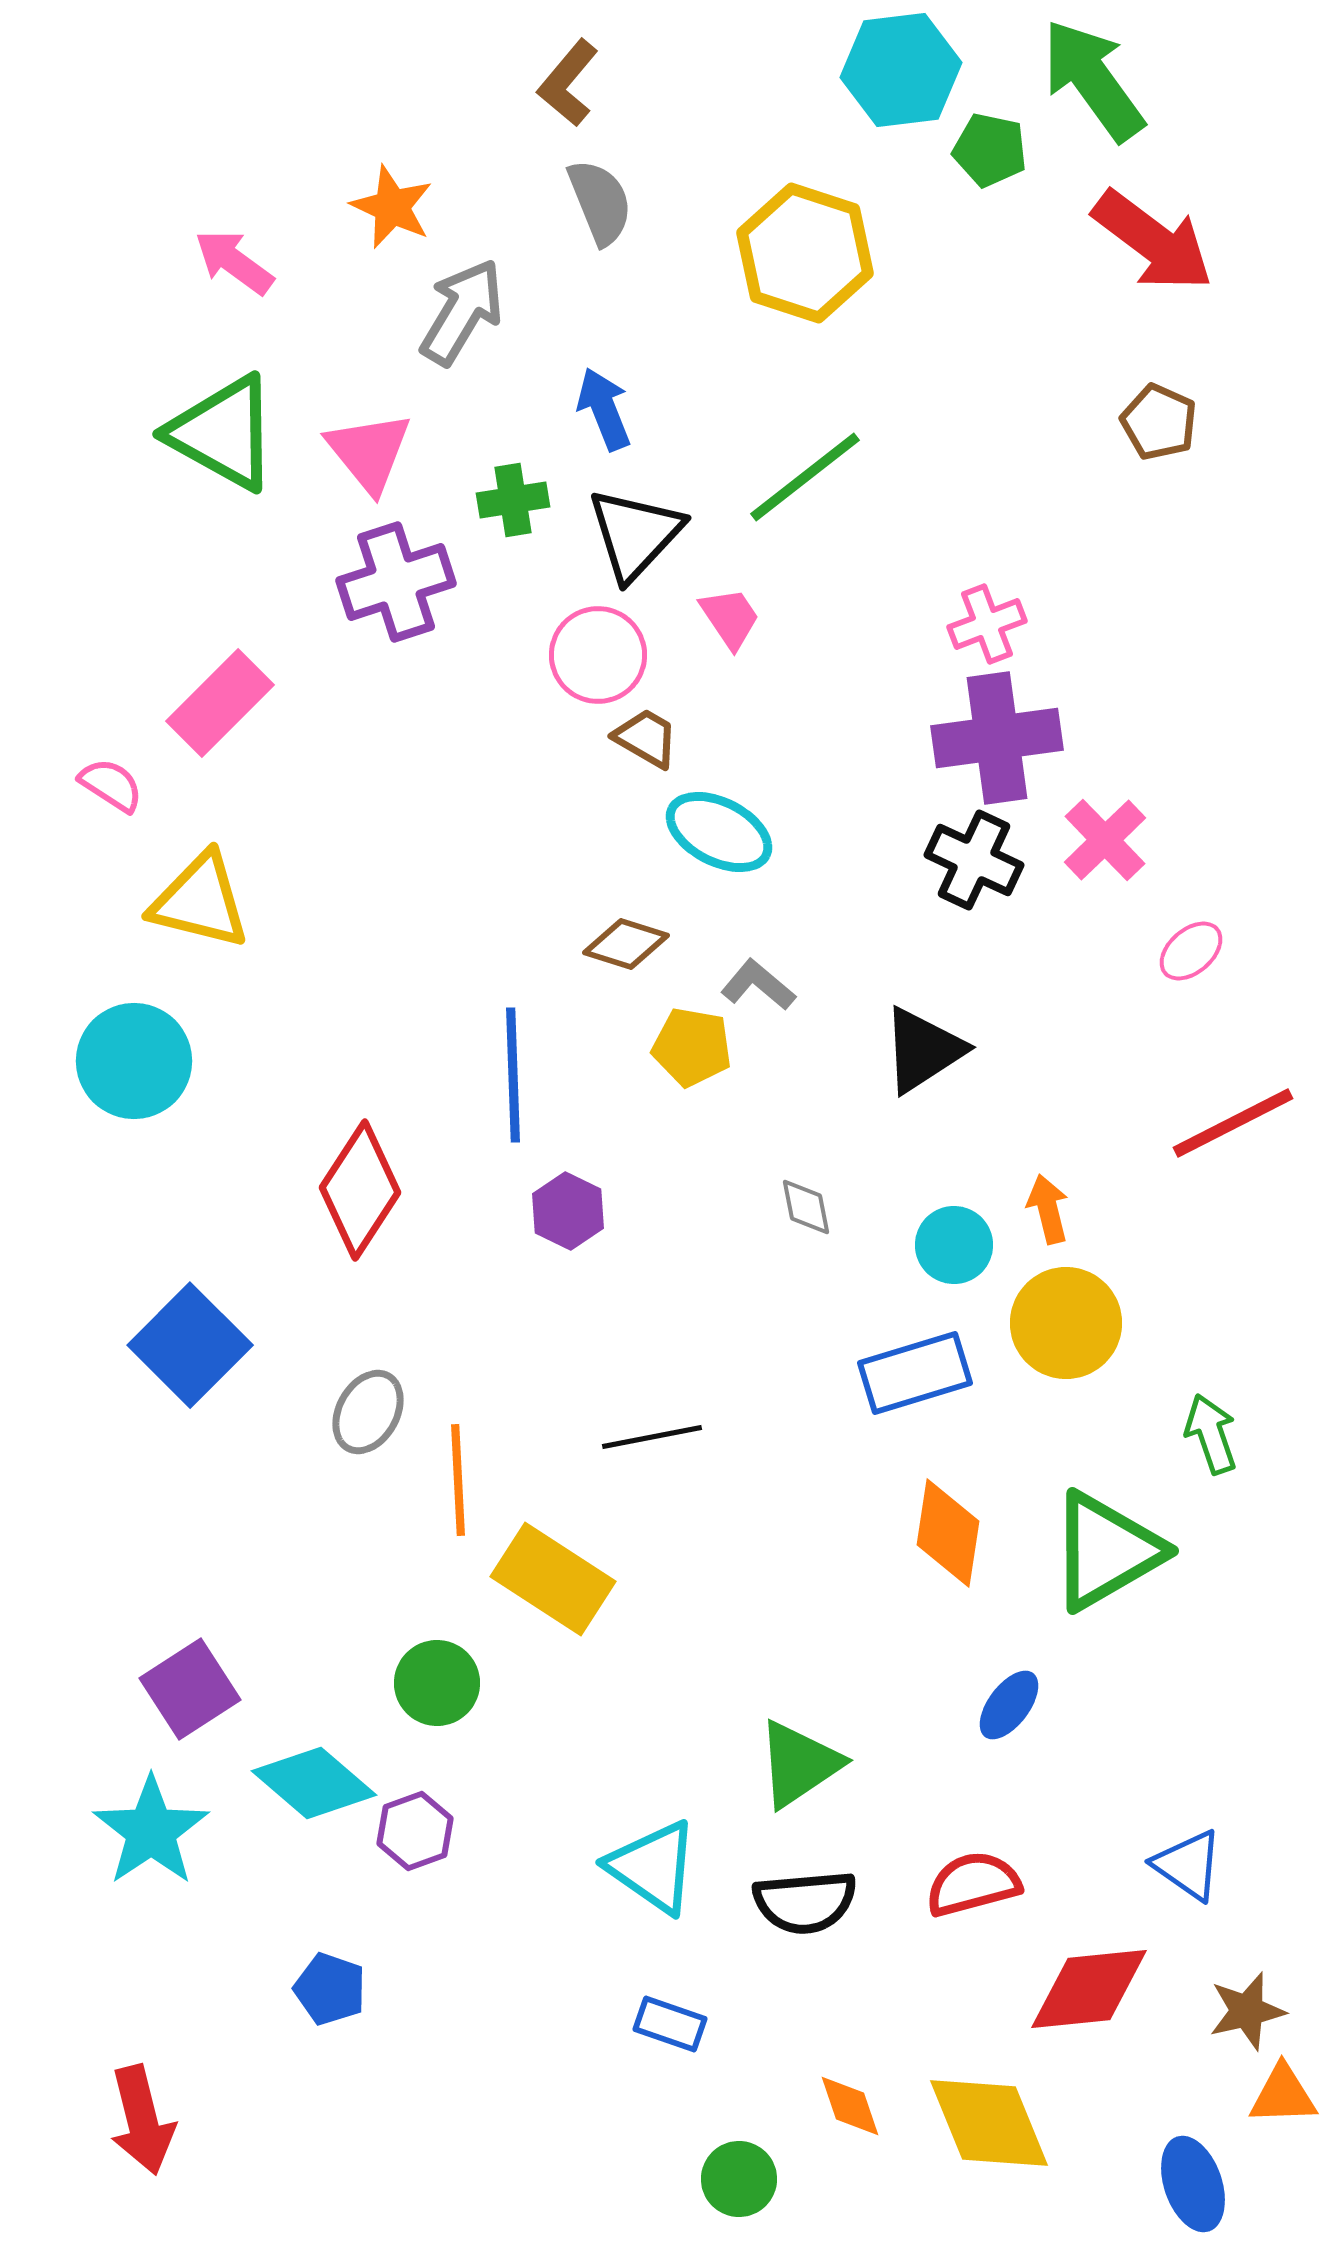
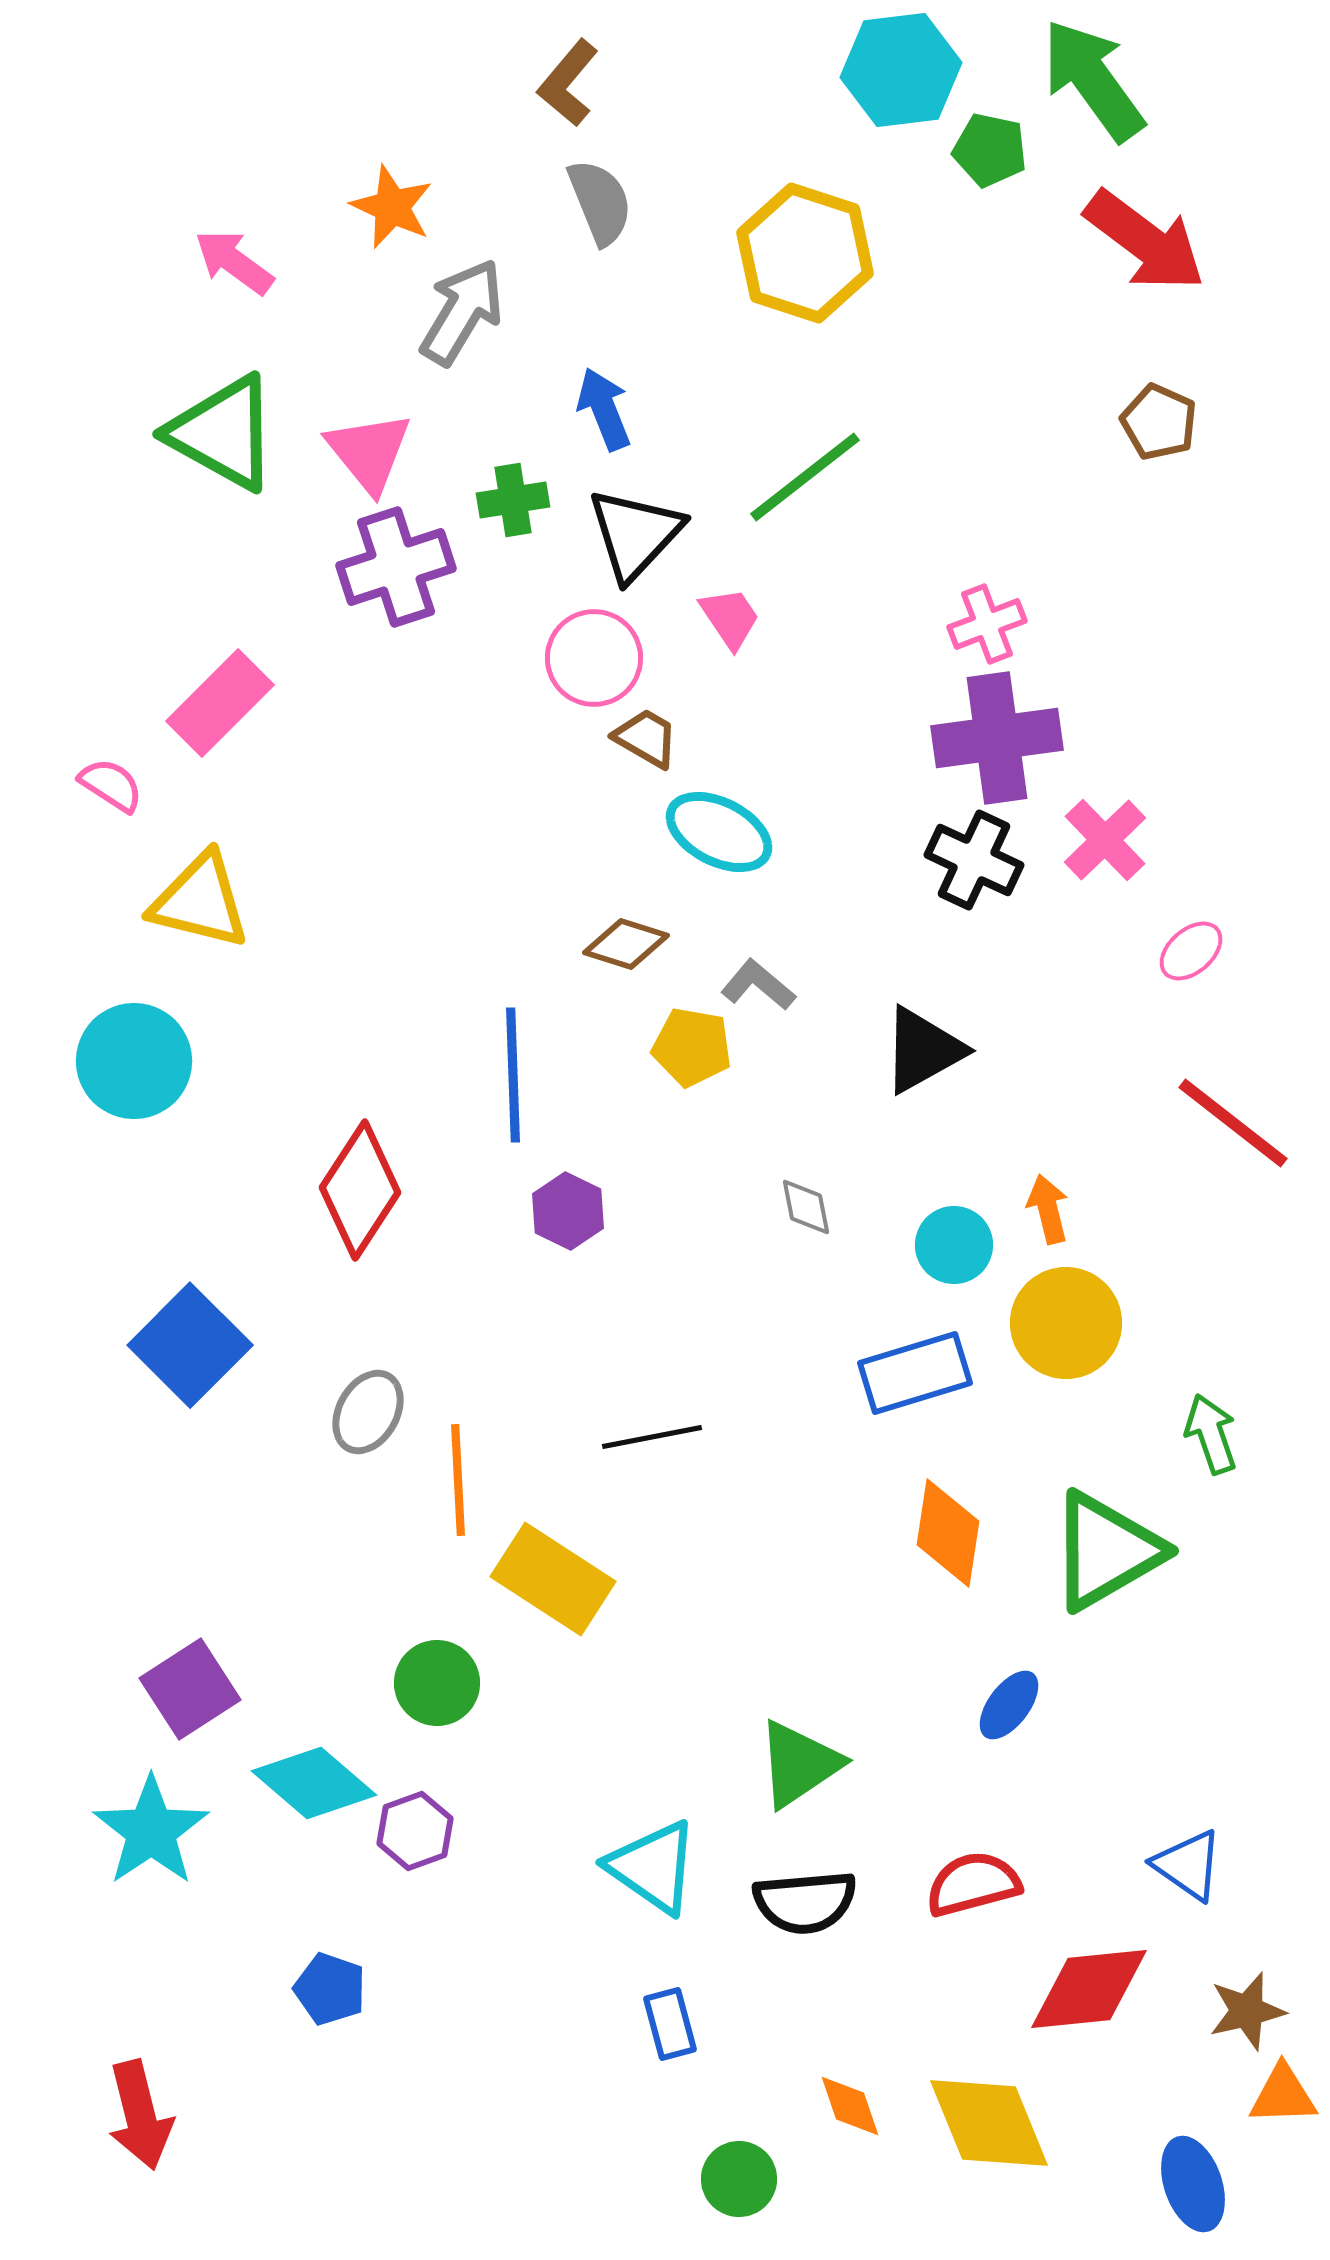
red arrow at (1153, 241): moved 8 px left
purple cross at (396, 582): moved 15 px up
pink circle at (598, 655): moved 4 px left, 3 px down
black triangle at (923, 1050): rotated 4 degrees clockwise
red line at (1233, 1123): rotated 65 degrees clockwise
blue rectangle at (670, 2024): rotated 56 degrees clockwise
red arrow at (142, 2120): moved 2 px left, 5 px up
